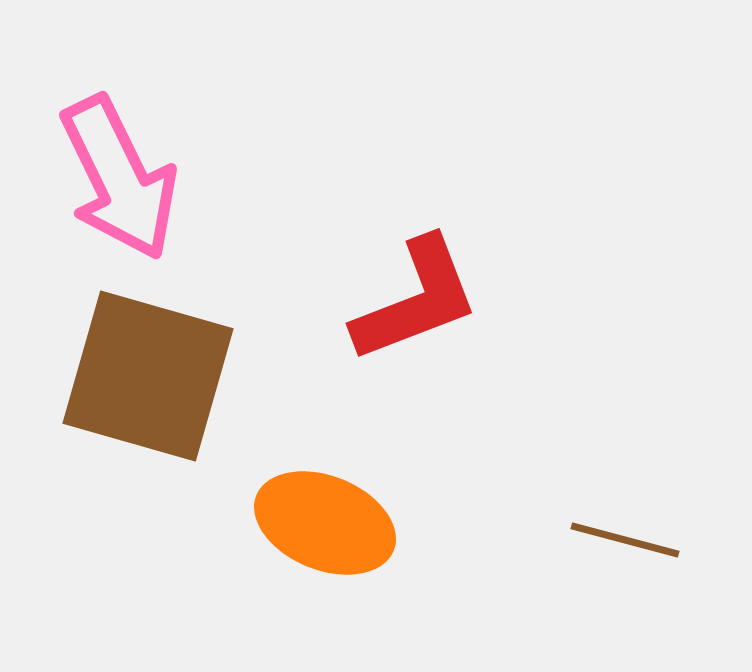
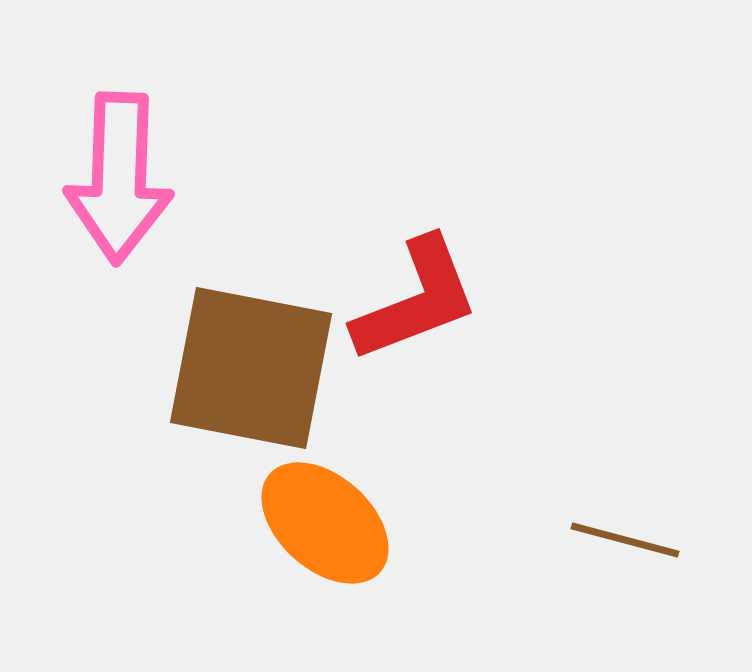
pink arrow: rotated 28 degrees clockwise
brown square: moved 103 px right, 8 px up; rotated 5 degrees counterclockwise
orange ellipse: rotated 20 degrees clockwise
